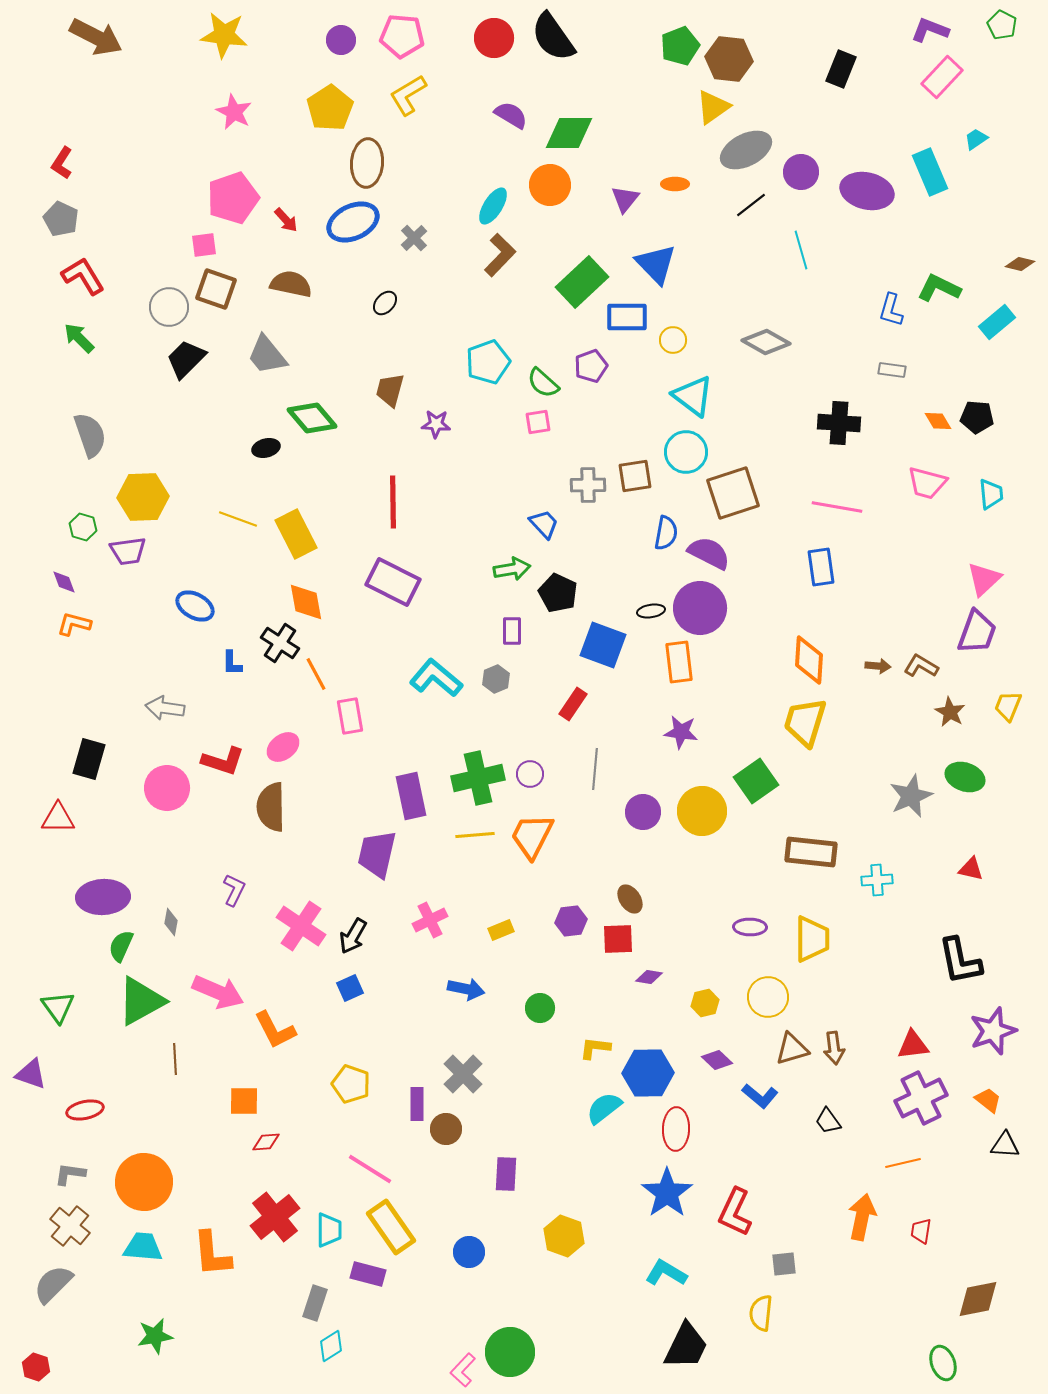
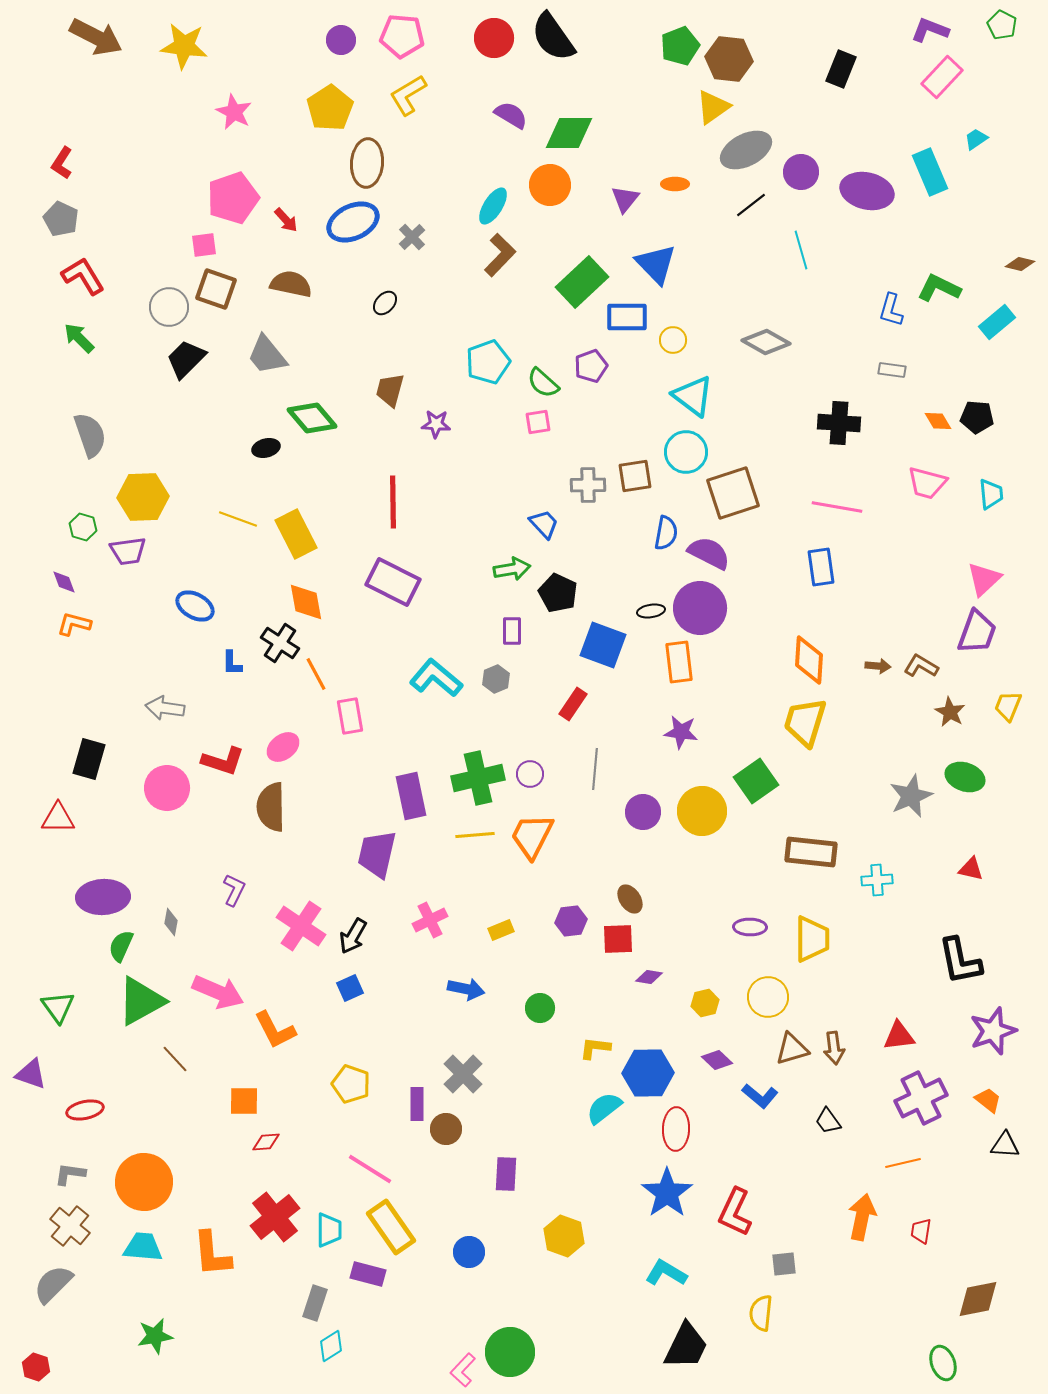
yellow star at (224, 35): moved 40 px left, 11 px down
gray cross at (414, 238): moved 2 px left, 1 px up
red triangle at (913, 1045): moved 14 px left, 9 px up
brown line at (175, 1059): rotated 40 degrees counterclockwise
